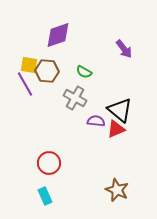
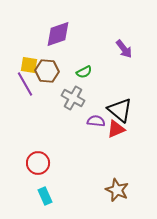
purple diamond: moved 1 px up
green semicircle: rotated 56 degrees counterclockwise
gray cross: moved 2 px left
red circle: moved 11 px left
